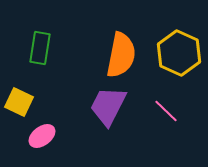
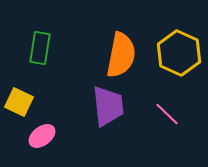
purple trapezoid: rotated 147 degrees clockwise
pink line: moved 1 px right, 3 px down
